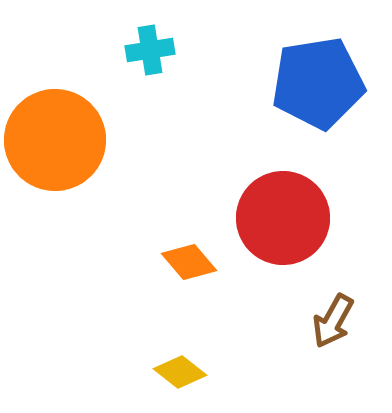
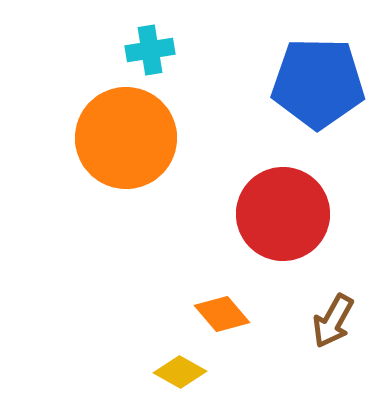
blue pentagon: rotated 10 degrees clockwise
orange circle: moved 71 px right, 2 px up
red circle: moved 4 px up
orange diamond: moved 33 px right, 52 px down
yellow diamond: rotated 9 degrees counterclockwise
